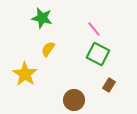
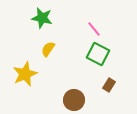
yellow star: rotated 15 degrees clockwise
